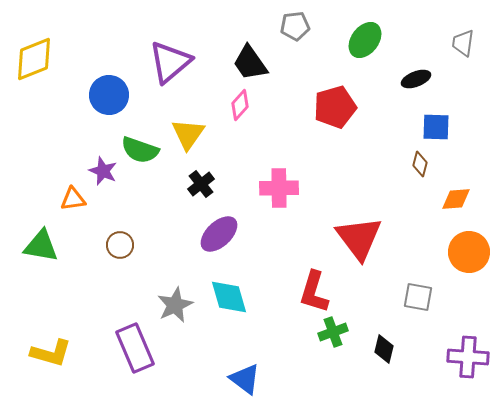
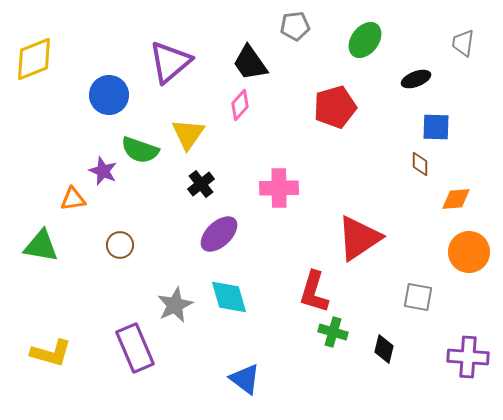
brown diamond: rotated 15 degrees counterclockwise
red triangle: rotated 33 degrees clockwise
green cross: rotated 36 degrees clockwise
